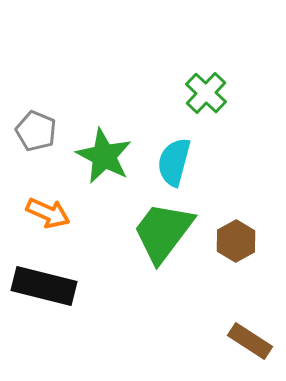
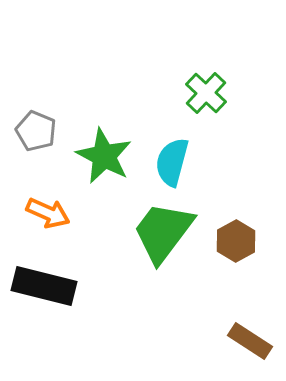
cyan semicircle: moved 2 px left
